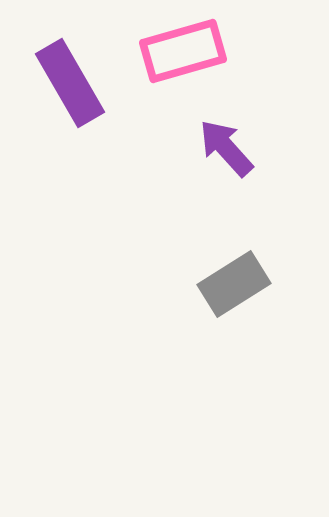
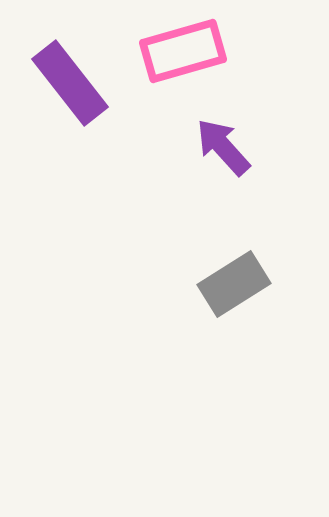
purple rectangle: rotated 8 degrees counterclockwise
purple arrow: moved 3 px left, 1 px up
